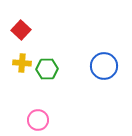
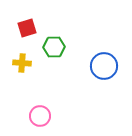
red square: moved 6 px right, 2 px up; rotated 30 degrees clockwise
green hexagon: moved 7 px right, 22 px up
pink circle: moved 2 px right, 4 px up
